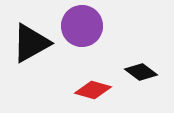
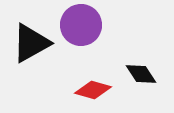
purple circle: moved 1 px left, 1 px up
black diamond: moved 2 px down; rotated 20 degrees clockwise
